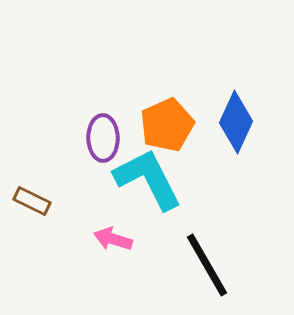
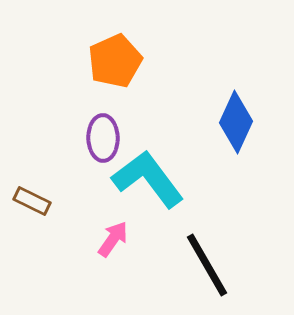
orange pentagon: moved 52 px left, 64 px up
cyan L-shape: rotated 10 degrees counterclockwise
pink arrow: rotated 108 degrees clockwise
